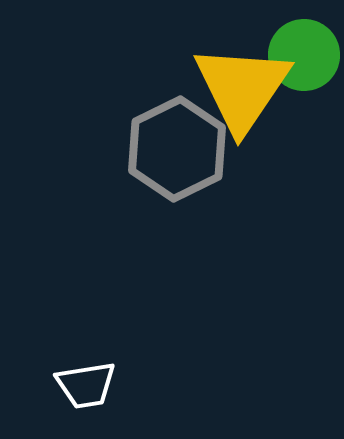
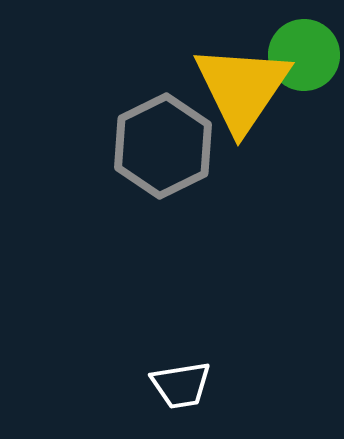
gray hexagon: moved 14 px left, 3 px up
white trapezoid: moved 95 px right
